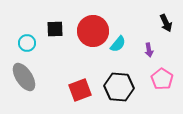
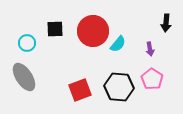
black arrow: rotated 30 degrees clockwise
purple arrow: moved 1 px right, 1 px up
pink pentagon: moved 10 px left
